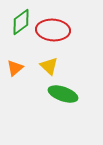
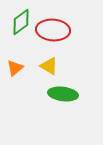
yellow triangle: rotated 12 degrees counterclockwise
green ellipse: rotated 12 degrees counterclockwise
